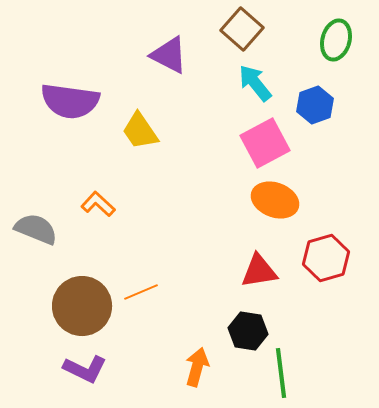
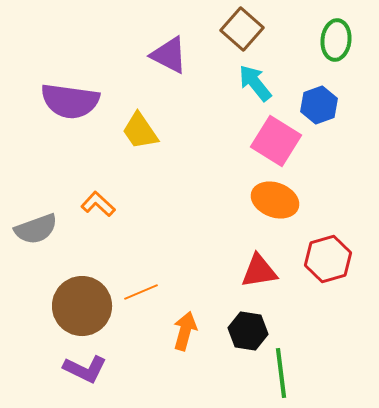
green ellipse: rotated 9 degrees counterclockwise
blue hexagon: moved 4 px right
pink square: moved 11 px right, 2 px up; rotated 30 degrees counterclockwise
gray semicircle: rotated 138 degrees clockwise
red hexagon: moved 2 px right, 1 px down
orange arrow: moved 12 px left, 36 px up
